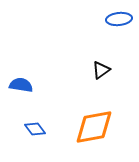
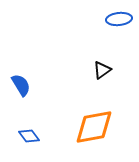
black triangle: moved 1 px right
blue semicircle: rotated 50 degrees clockwise
blue diamond: moved 6 px left, 7 px down
